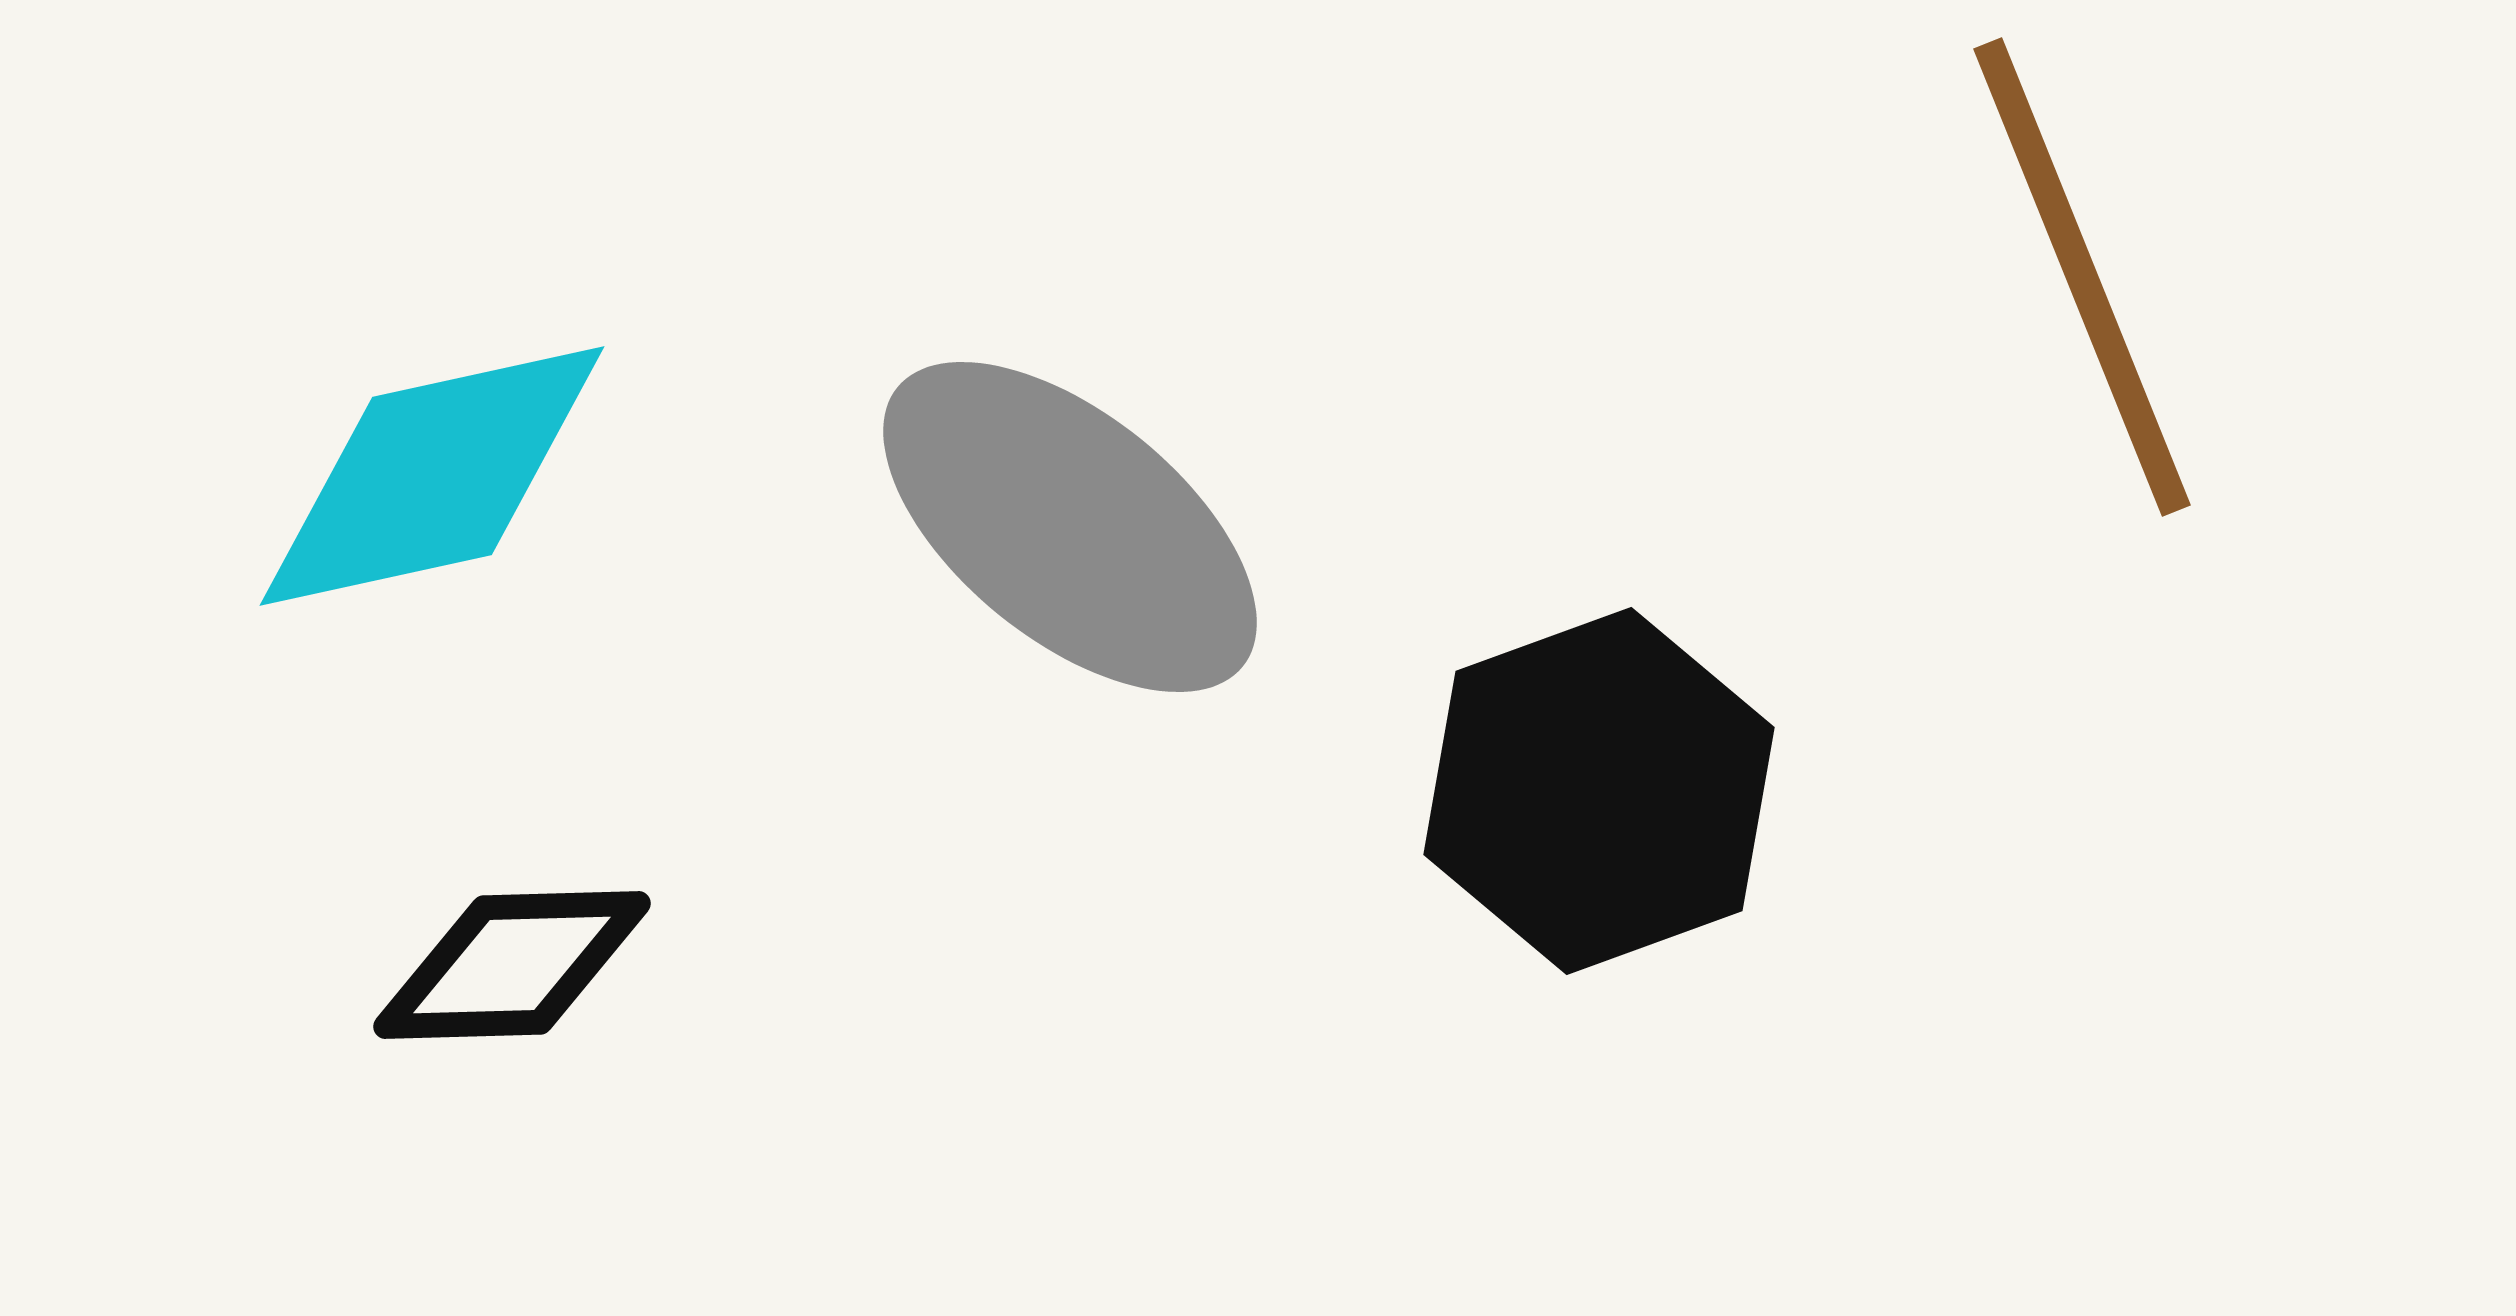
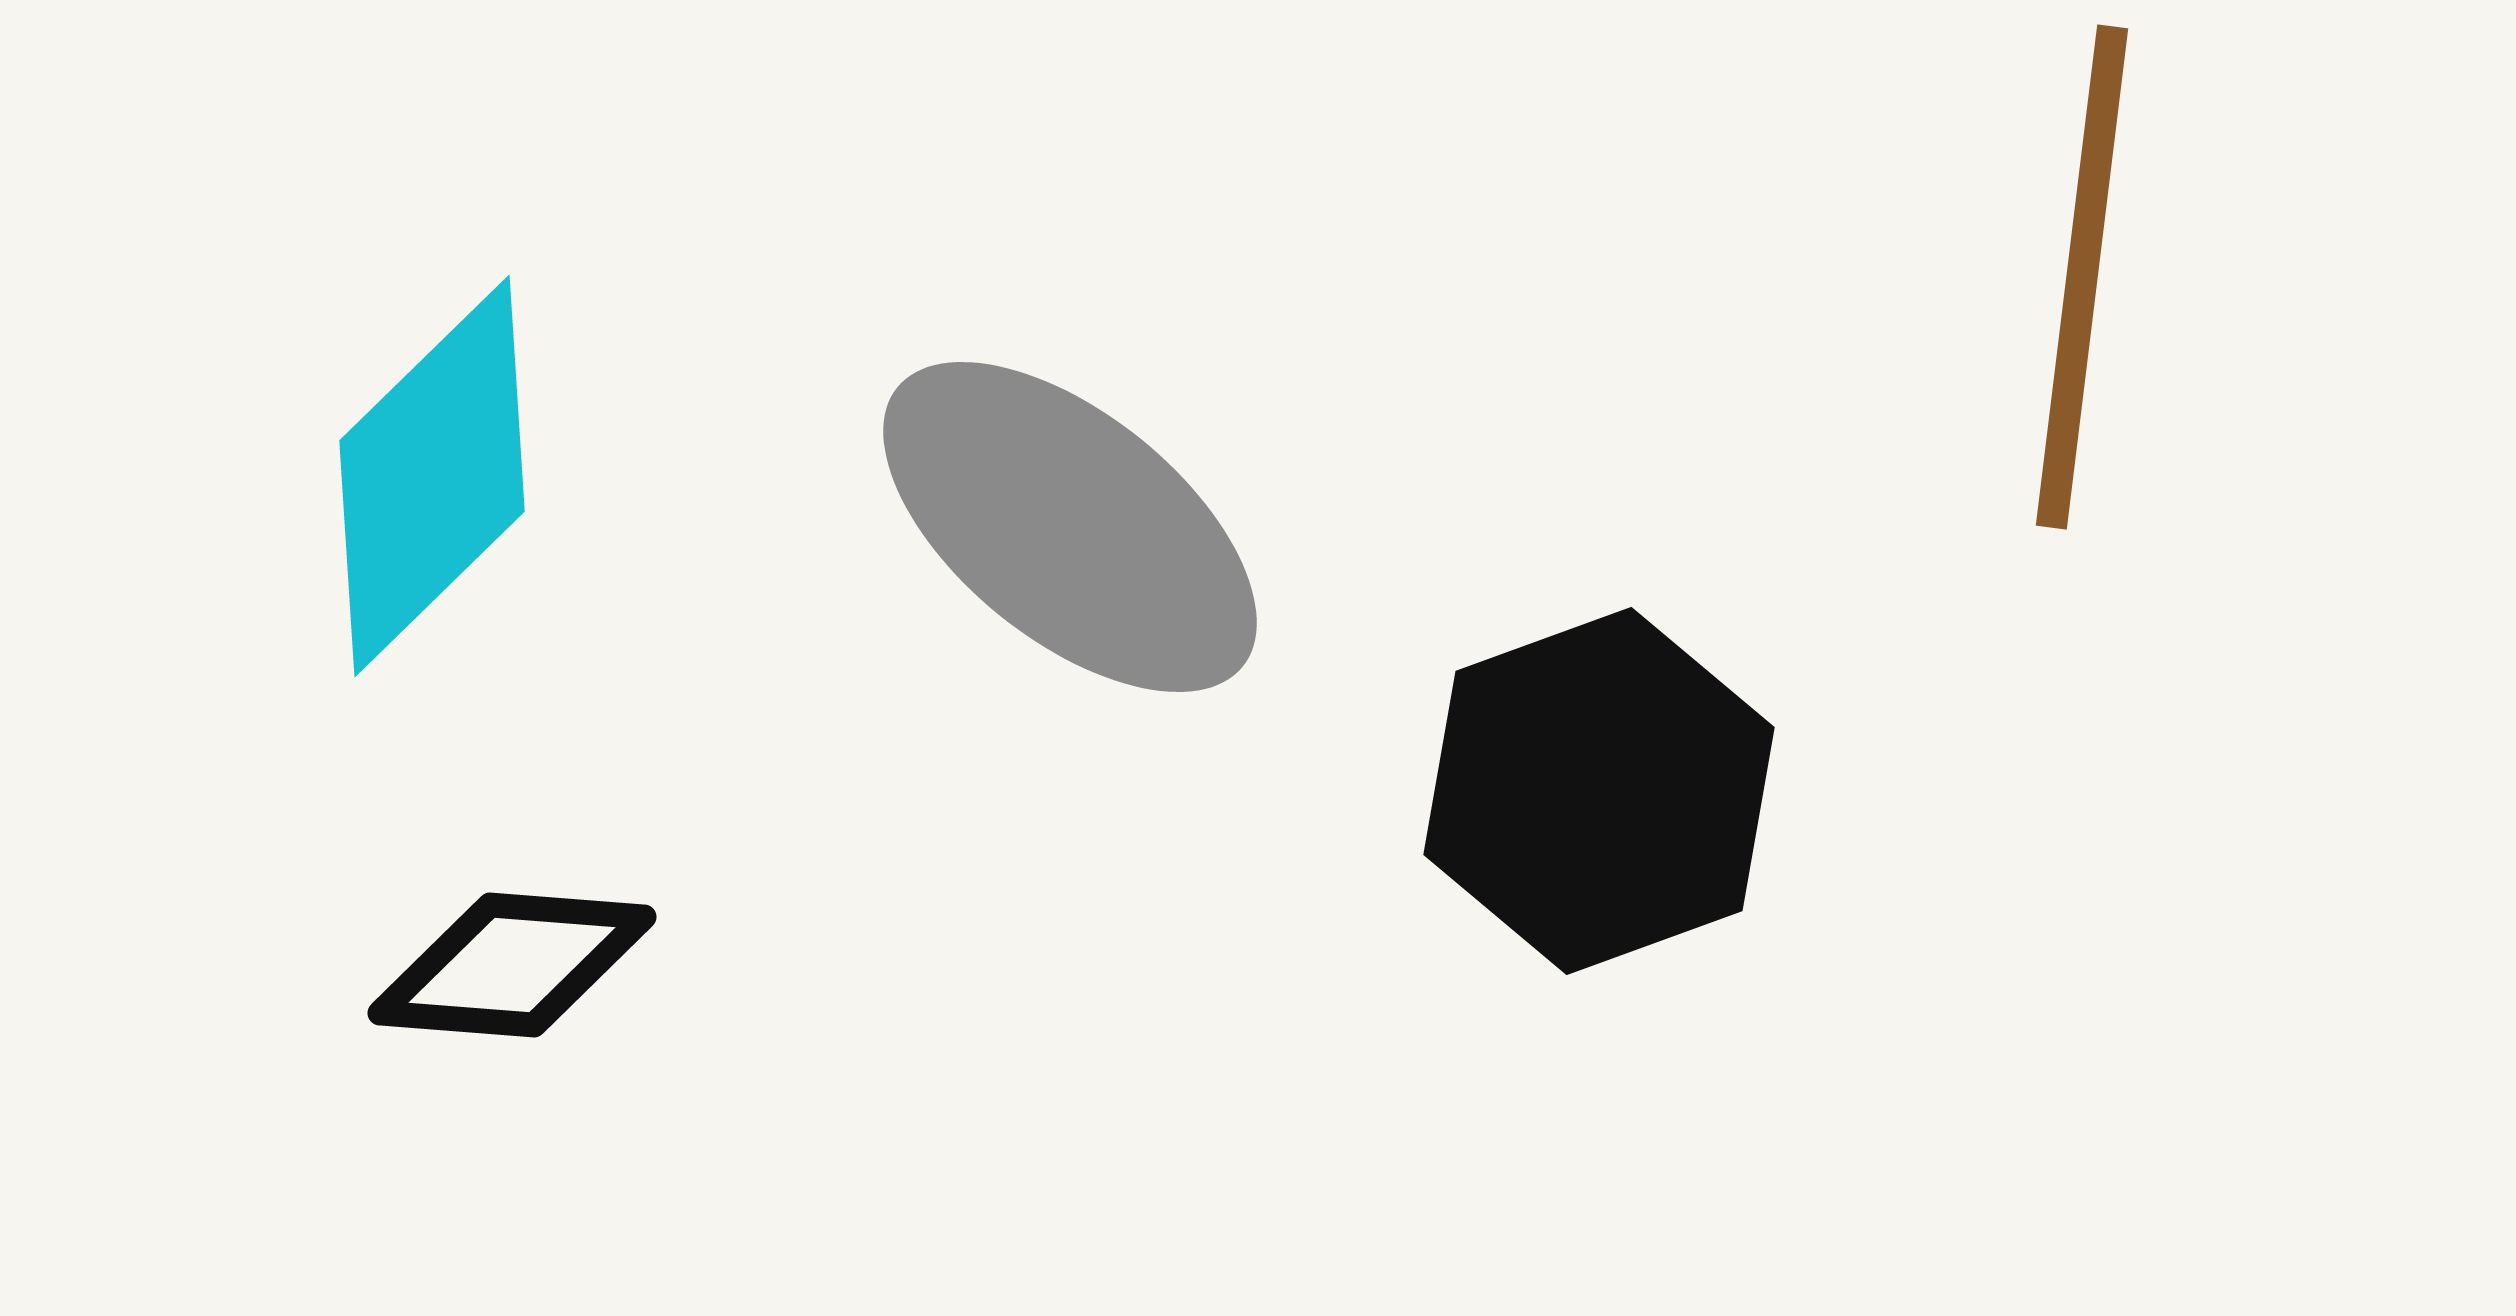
brown line: rotated 29 degrees clockwise
cyan diamond: rotated 32 degrees counterclockwise
black diamond: rotated 6 degrees clockwise
